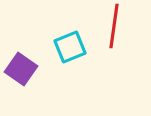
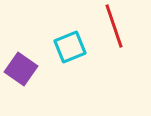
red line: rotated 27 degrees counterclockwise
